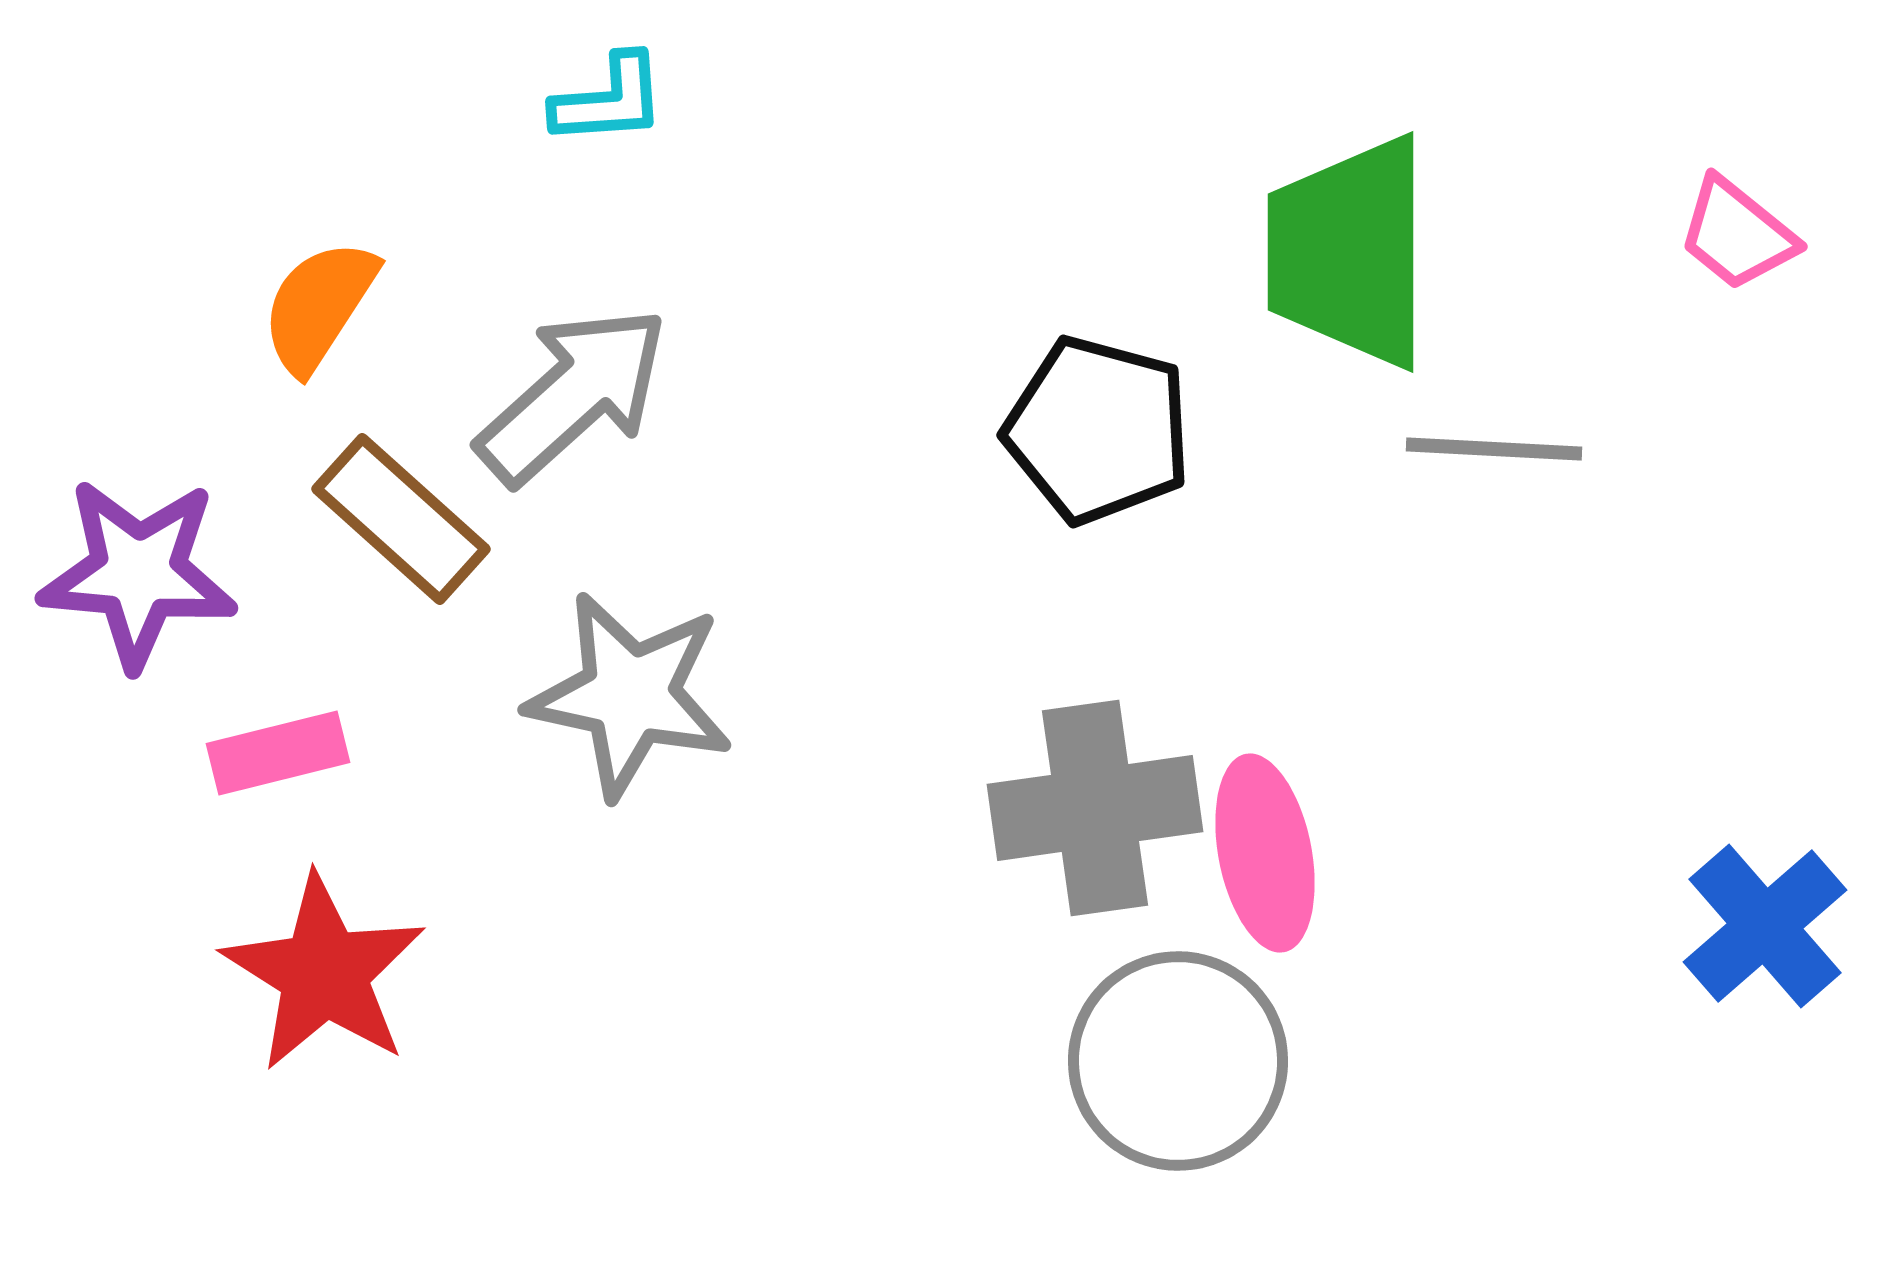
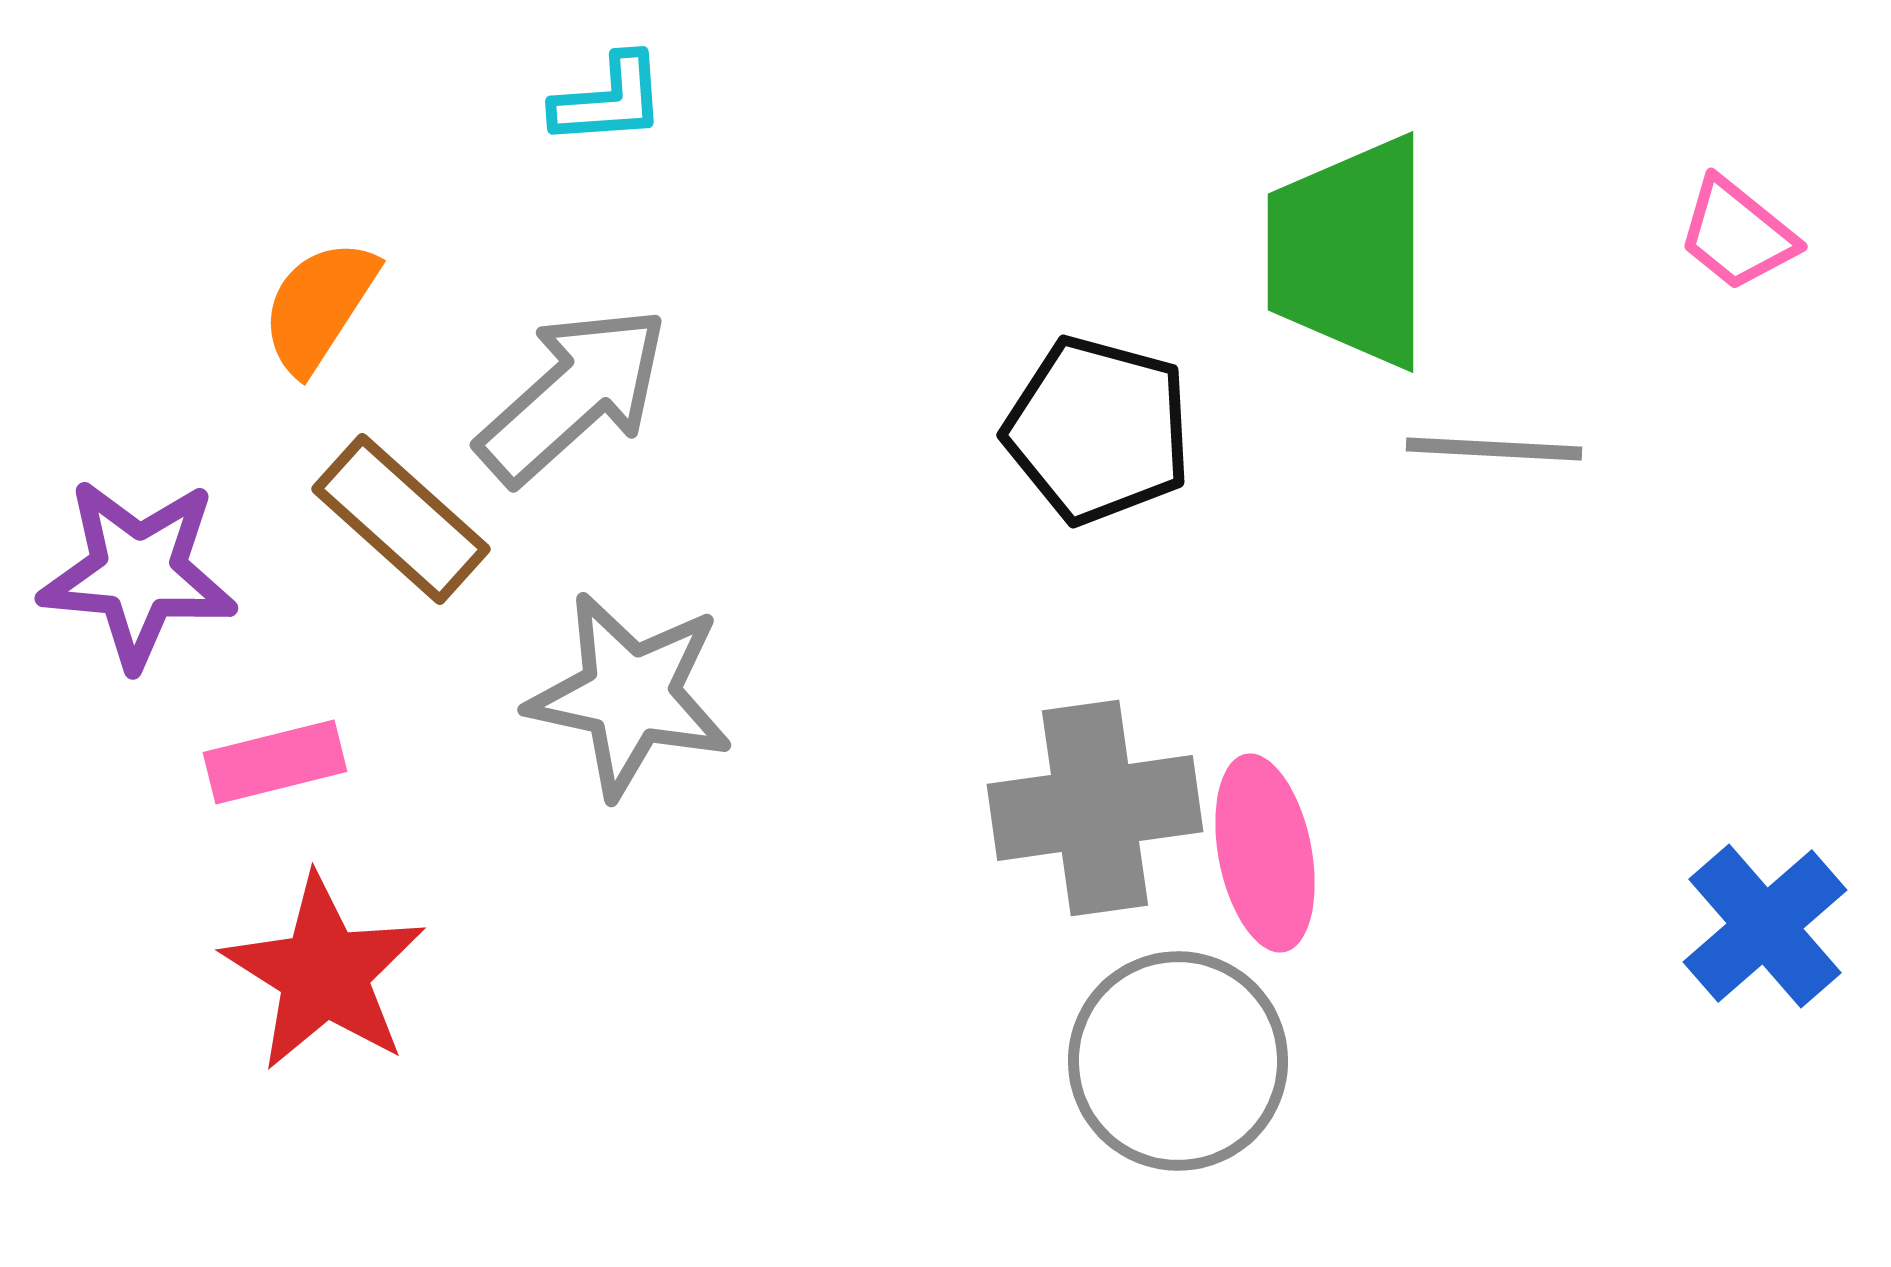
pink rectangle: moved 3 px left, 9 px down
